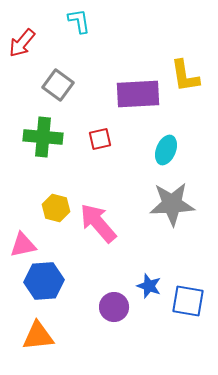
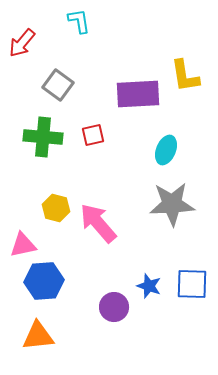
red square: moved 7 px left, 4 px up
blue square: moved 4 px right, 17 px up; rotated 8 degrees counterclockwise
